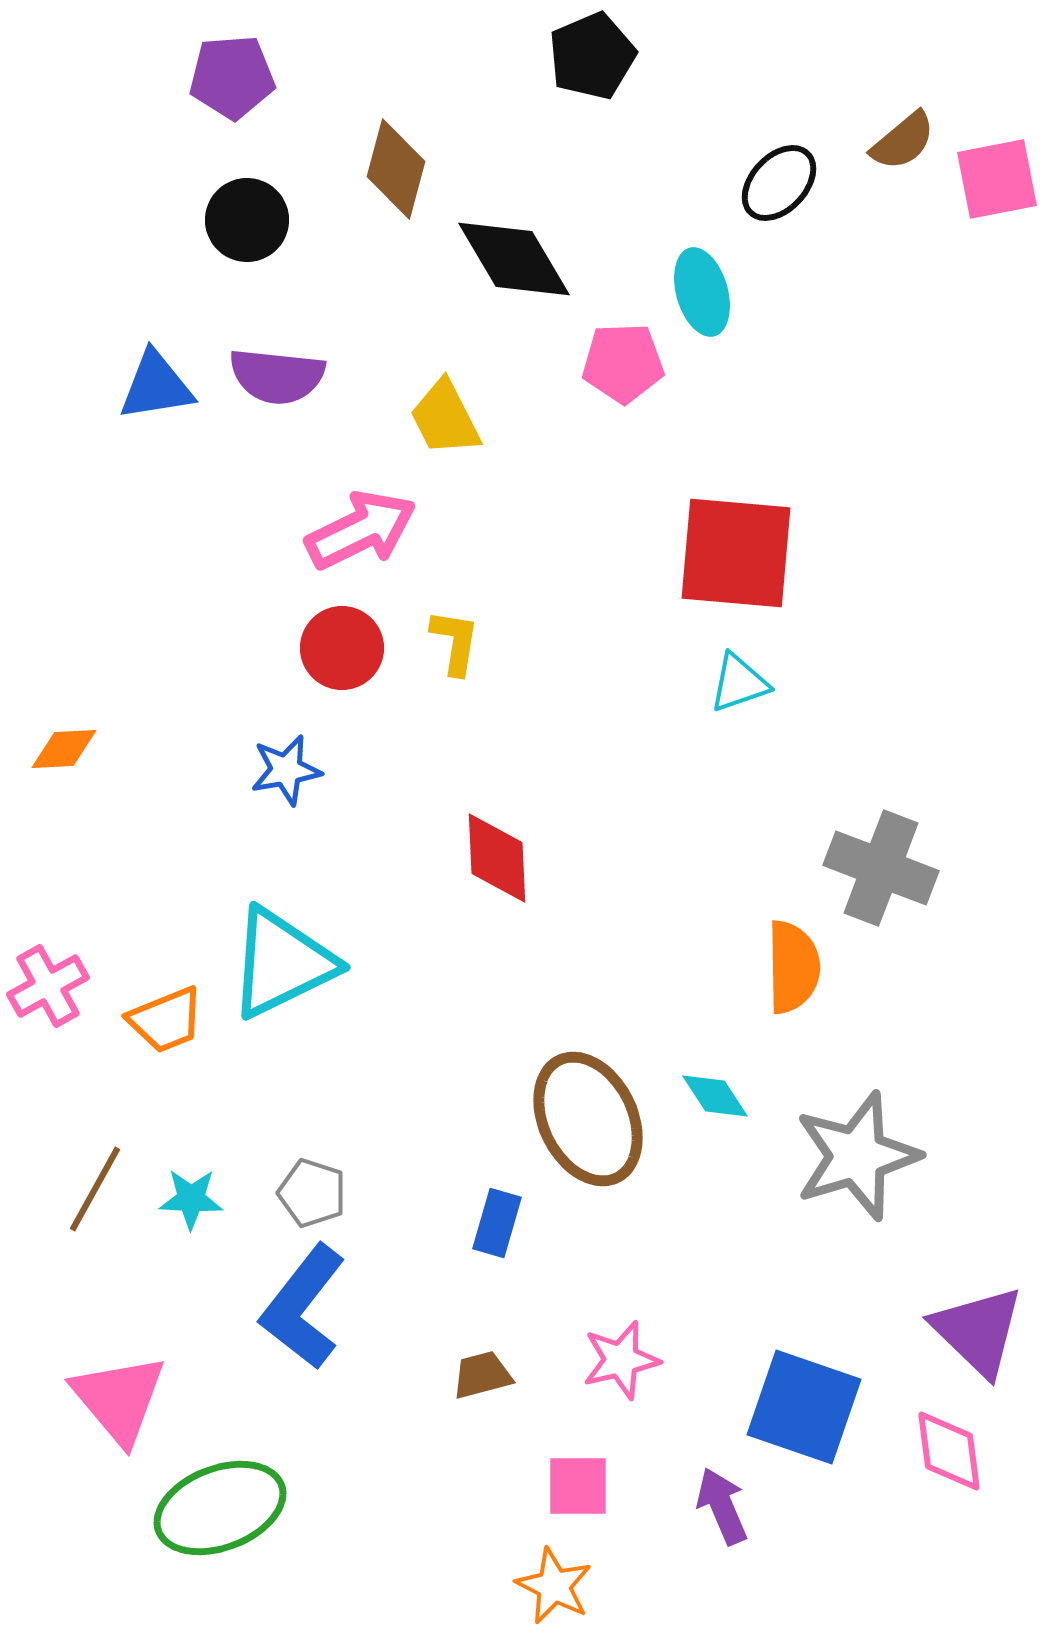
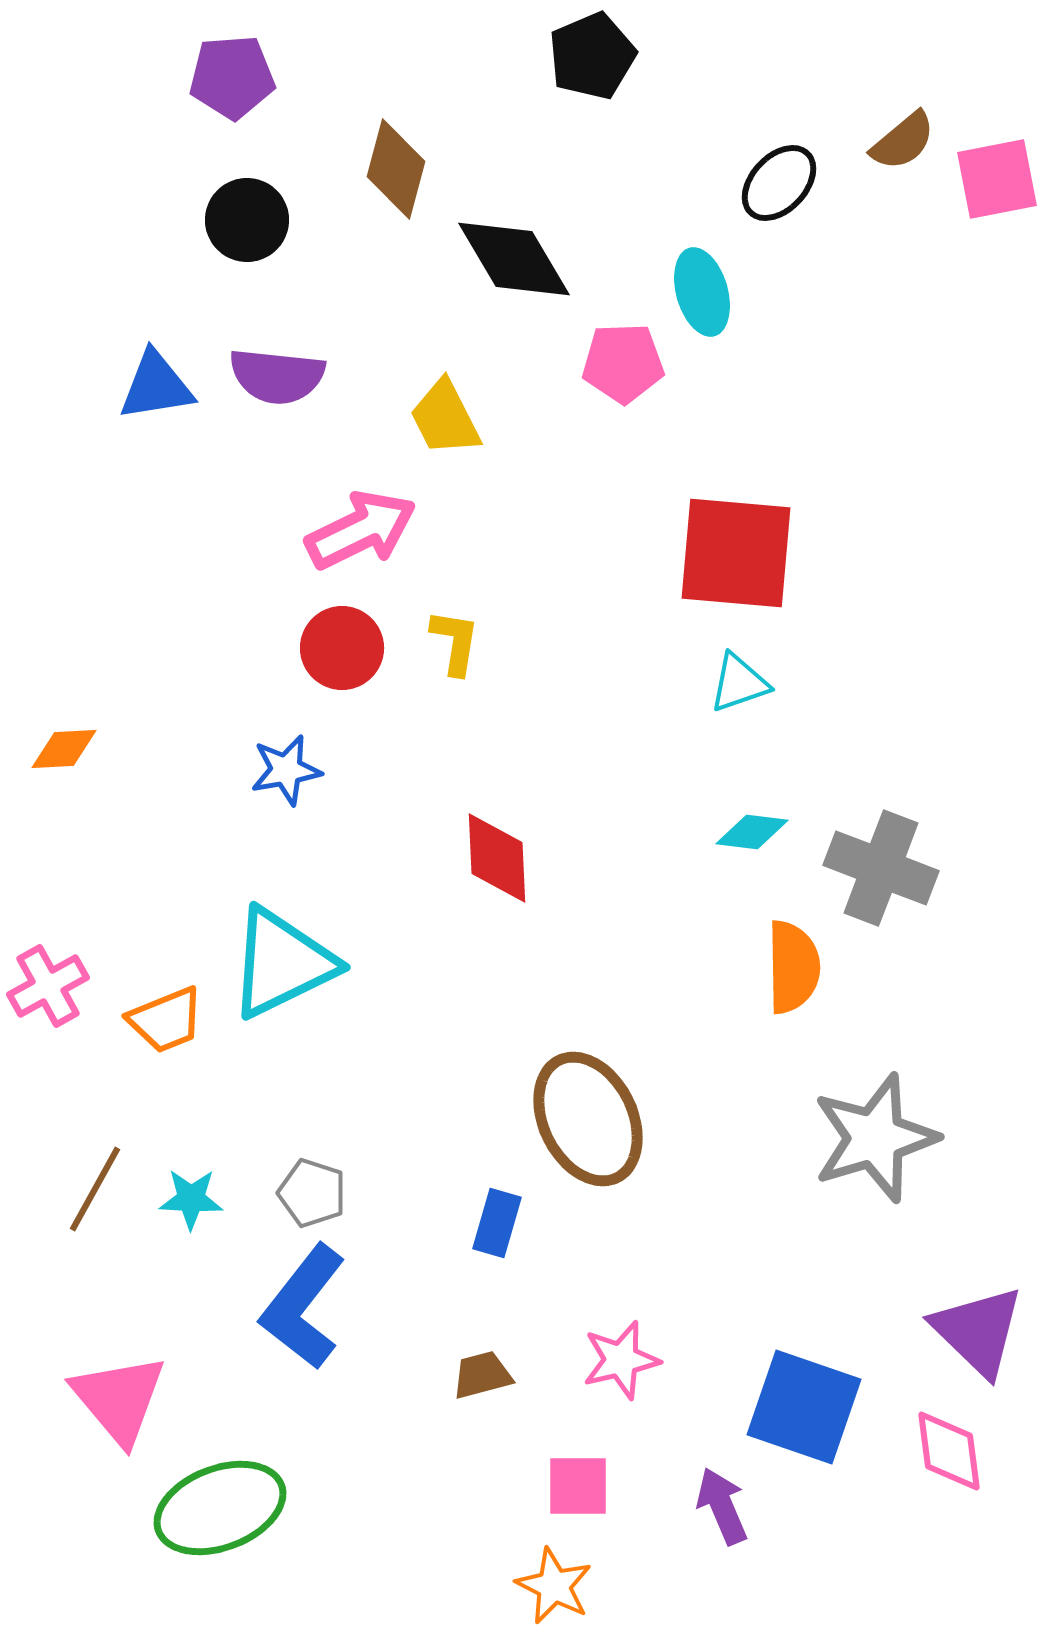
cyan diamond at (715, 1096): moved 37 px right, 264 px up; rotated 50 degrees counterclockwise
gray star at (857, 1156): moved 18 px right, 18 px up
